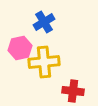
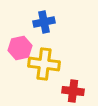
blue cross: rotated 20 degrees clockwise
yellow cross: moved 2 px down; rotated 12 degrees clockwise
